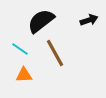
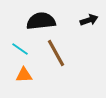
black semicircle: rotated 32 degrees clockwise
brown line: moved 1 px right
